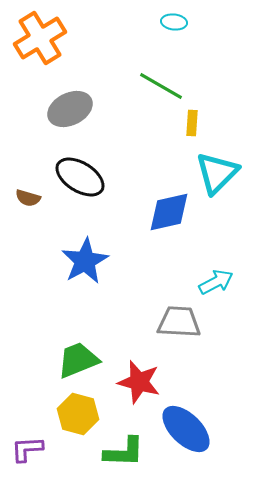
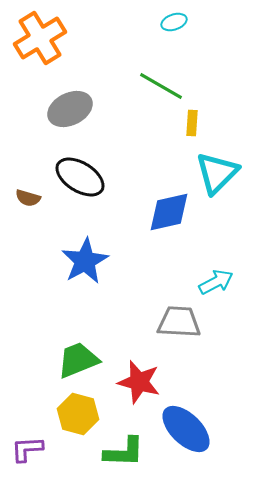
cyan ellipse: rotated 25 degrees counterclockwise
